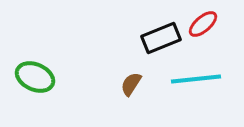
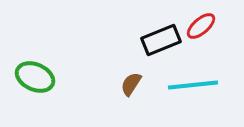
red ellipse: moved 2 px left, 2 px down
black rectangle: moved 2 px down
cyan line: moved 3 px left, 6 px down
